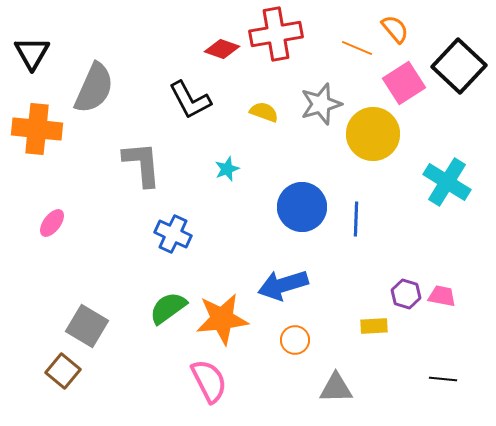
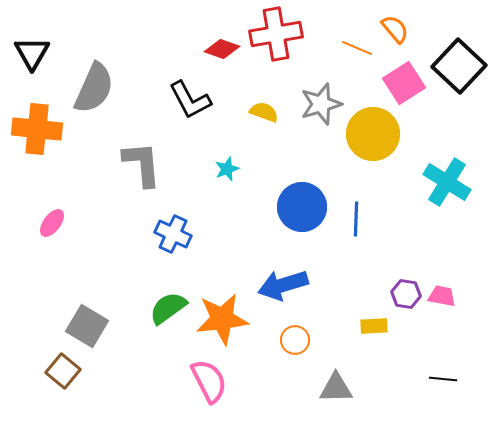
purple hexagon: rotated 8 degrees counterclockwise
